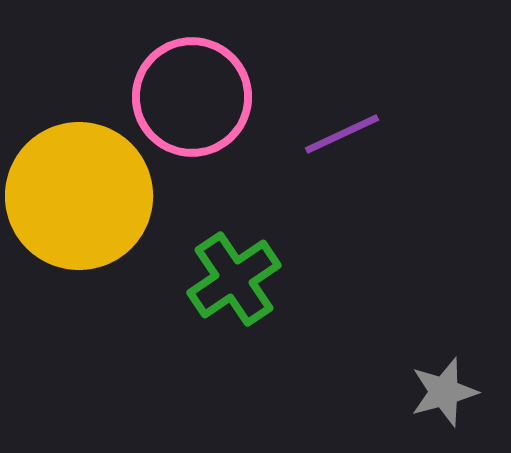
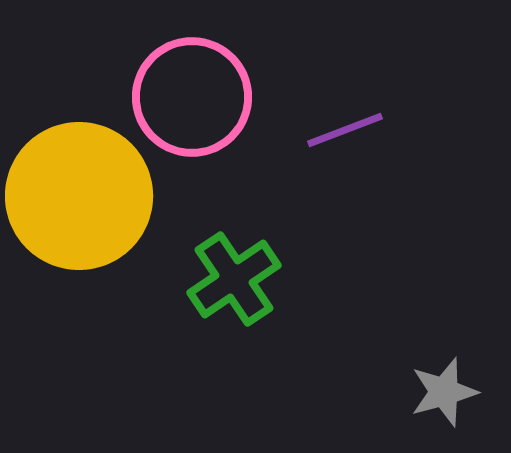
purple line: moved 3 px right, 4 px up; rotated 4 degrees clockwise
